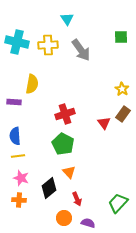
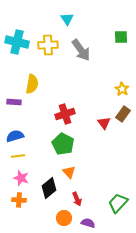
blue semicircle: rotated 78 degrees clockwise
